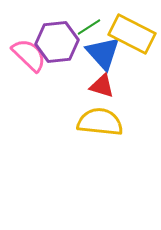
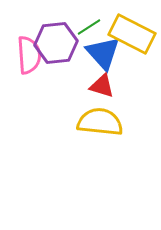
purple hexagon: moved 1 px left, 1 px down
pink semicircle: rotated 42 degrees clockwise
